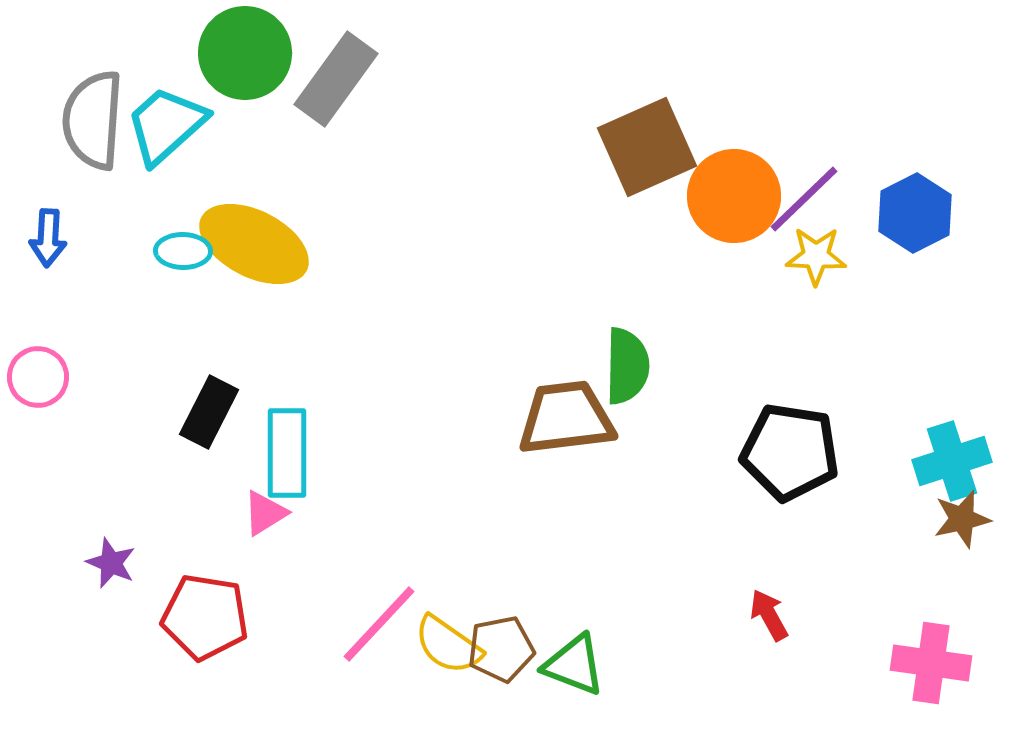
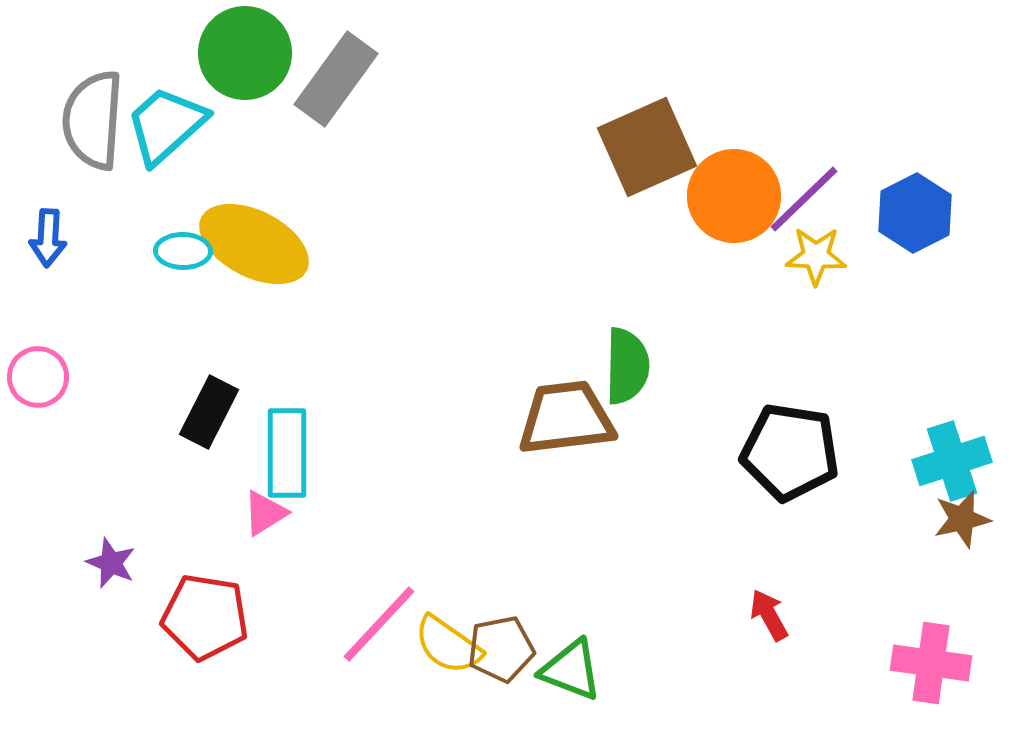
green triangle: moved 3 px left, 5 px down
